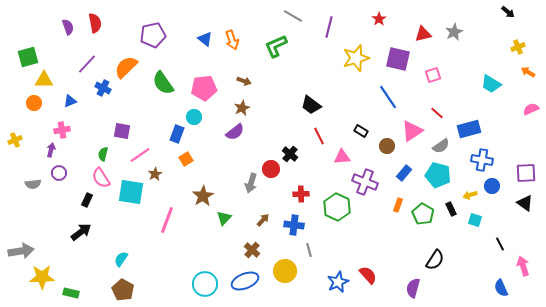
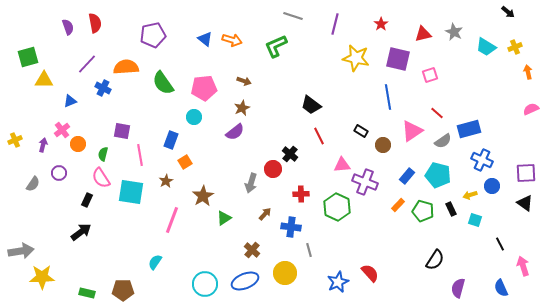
gray line at (293, 16): rotated 12 degrees counterclockwise
red star at (379, 19): moved 2 px right, 5 px down
purple line at (329, 27): moved 6 px right, 3 px up
gray star at (454, 32): rotated 18 degrees counterclockwise
orange arrow at (232, 40): rotated 54 degrees counterclockwise
yellow cross at (518, 47): moved 3 px left
yellow star at (356, 58): rotated 28 degrees clockwise
orange semicircle at (126, 67): rotated 40 degrees clockwise
orange arrow at (528, 72): rotated 48 degrees clockwise
pink square at (433, 75): moved 3 px left
cyan trapezoid at (491, 84): moved 5 px left, 37 px up
blue line at (388, 97): rotated 25 degrees clockwise
orange circle at (34, 103): moved 44 px right, 41 px down
pink cross at (62, 130): rotated 28 degrees counterclockwise
blue rectangle at (177, 134): moved 6 px left, 6 px down
brown circle at (387, 146): moved 4 px left, 1 px up
gray semicircle at (441, 146): moved 2 px right, 5 px up
purple arrow at (51, 150): moved 8 px left, 5 px up
pink line at (140, 155): rotated 65 degrees counterclockwise
pink triangle at (342, 157): moved 8 px down
orange square at (186, 159): moved 1 px left, 3 px down
blue cross at (482, 160): rotated 15 degrees clockwise
red circle at (271, 169): moved 2 px right
blue rectangle at (404, 173): moved 3 px right, 3 px down
brown star at (155, 174): moved 11 px right, 7 px down
gray semicircle at (33, 184): rotated 49 degrees counterclockwise
orange rectangle at (398, 205): rotated 24 degrees clockwise
green pentagon at (423, 214): moved 3 px up; rotated 15 degrees counterclockwise
green triangle at (224, 218): rotated 14 degrees clockwise
pink line at (167, 220): moved 5 px right
brown arrow at (263, 220): moved 2 px right, 6 px up
blue cross at (294, 225): moved 3 px left, 2 px down
cyan semicircle at (121, 259): moved 34 px right, 3 px down
yellow circle at (285, 271): moved 2 px down
red semicircle at (368, 275): moved 2 px right, 2 px up
purple semicircle at (413, 288): moved 45 px right
brown pentagon at (123, 290): rotated 30 degrees counterclockwise
green rectangle at (71, 293): moved 16 px right
